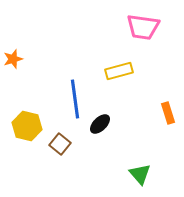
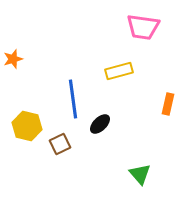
blue line: moved 2 px left
orange rectangle: moved 9 px up; rotated 30 degrees clockwise
brown square: rotated 25 degrees clockwise
